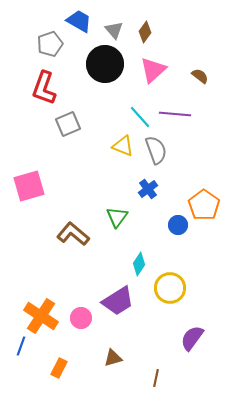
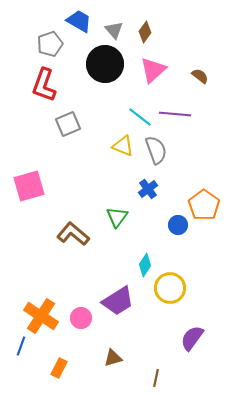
red L-shape: moved 3 px up
cyan line: rotated 10 degrees counterclockwise
cyan diamond: moved 6 px right, 1 px down
